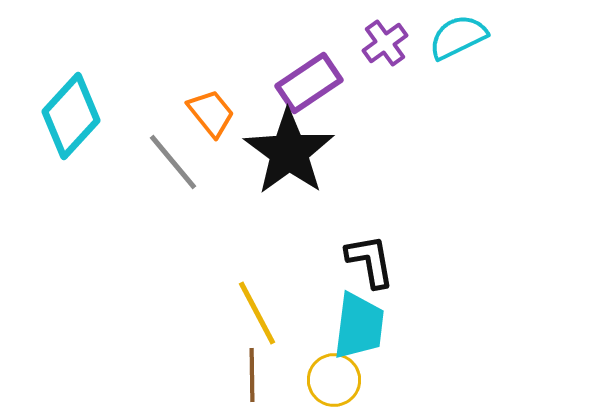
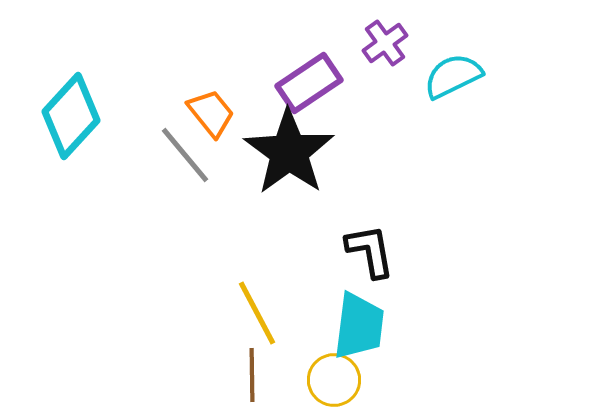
cyan semicircle: moved 5 px left, 39 px down
gray line: moved 12 px right, 7 px up
black L-shape: moved 10 px up
